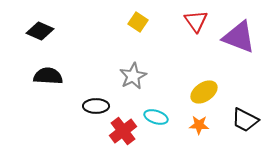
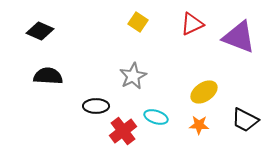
red triangle: moved 4 px left, 3 px down; rotated 40 degrees clockwise
